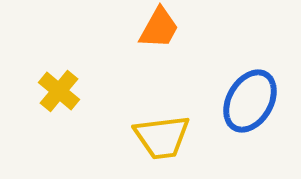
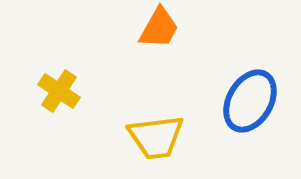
yellow cross: rotated 6 degrees counterclockwise
yellow trapezoid: moved 6 px left
